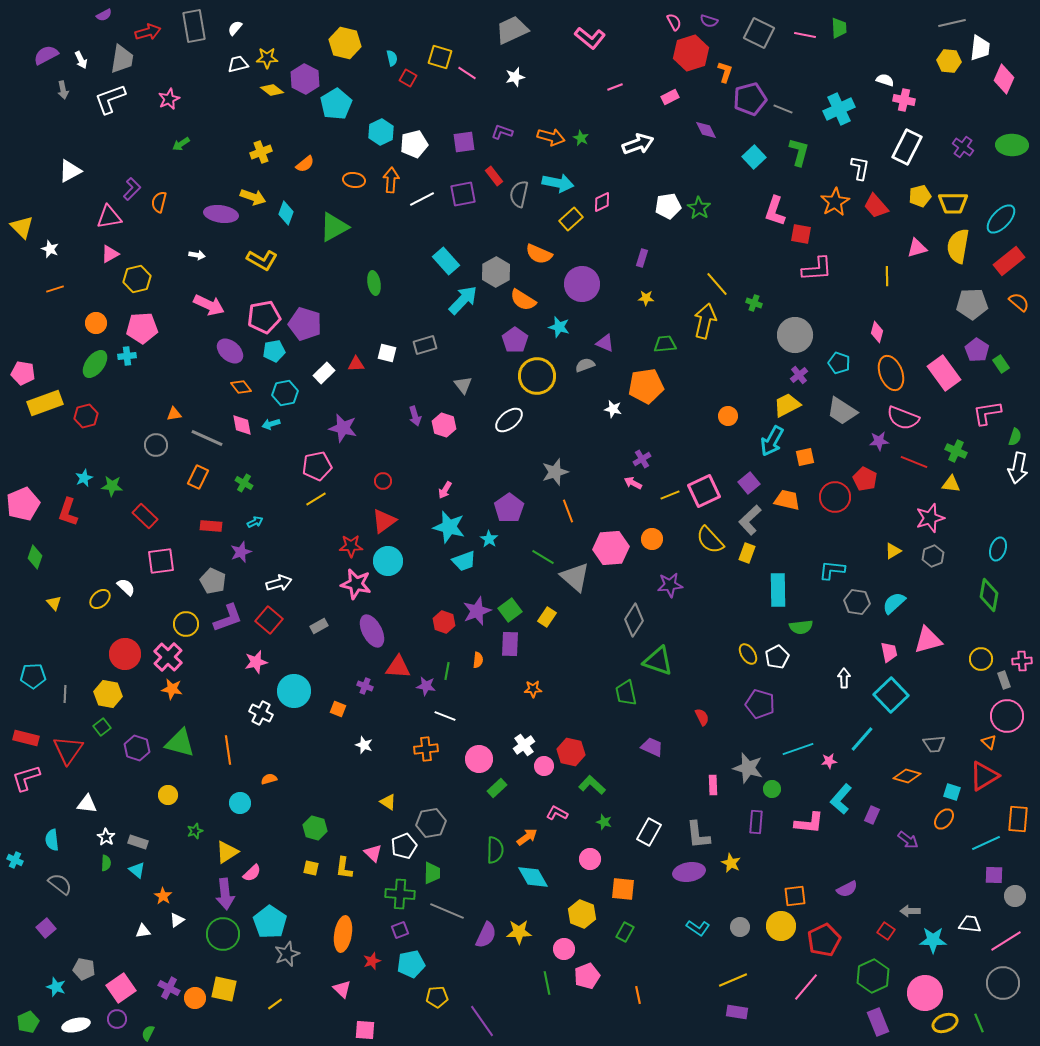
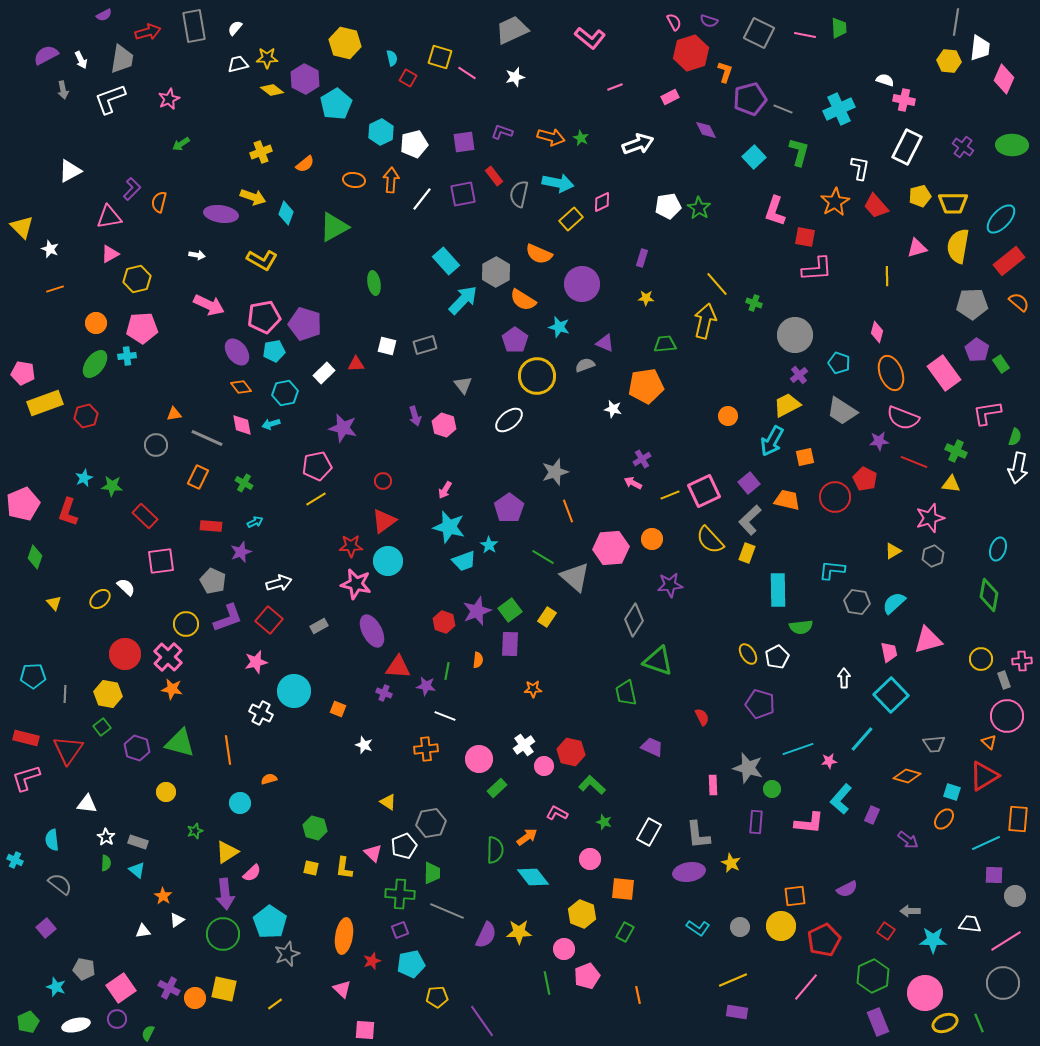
gray line at (952, 23): moved 4 px right, 1 px up; rotated 68 degrees counterclockwise
white line at (422, 199): rotated 25 degrees counterclockwise
red square at (801, 234): moved 4 px right, 3 px down
purple ellipse at (230, 351): moved 7 px right, 1 px down; rotated 12 degrees clockwise
white square at (387, 353): moved 7 px up
cyan star at (489, 539): moved 6 px down
purple cross at (365, 686): moved 19 px right, 7 px down
yellow circle at (168, 795): moved 2 px left, 3 px up
cyan diamond at (533, 877): rotated 8 degrees counterclockwise
orange ellipse at (343, 934): moved 1 px right, 2 px down
